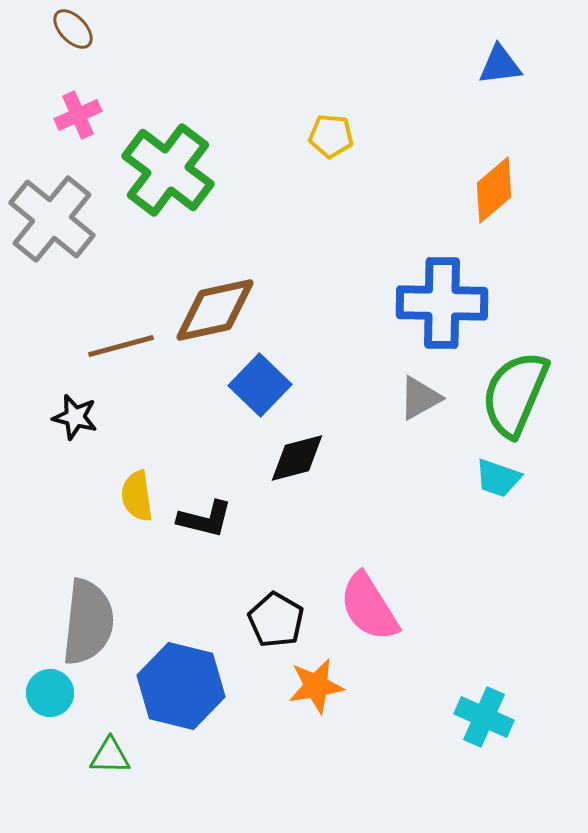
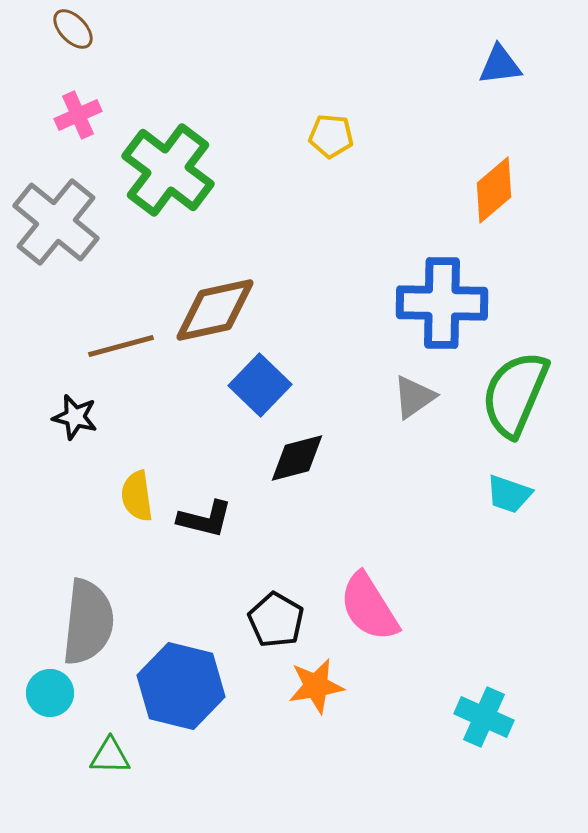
gray cross: moved 4 px right, 3 px down
gray triangle: moved 6 px left, 1 px up; rotated 6 degrees counterclockwise
cyan trapezoid: moved 11 px right, 16 px down
